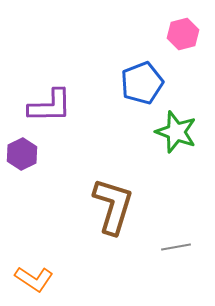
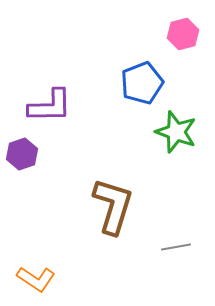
purple hexagon: rotated 8 degrees clockwise
orange L-shape: moved 2 px right
